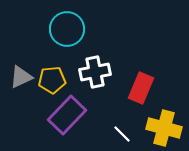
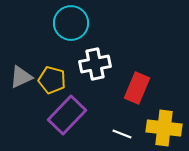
cyan circle: moved 4 px right, 6 px up
white cross: moved 8 px up
yellow pentagon: rotated 20 degrees clockwise
red rectangle: moved 4 px left
yellow cross: rotated 8 degrees counterclockwise
white line: rotated 24 degrees counterclockwise
